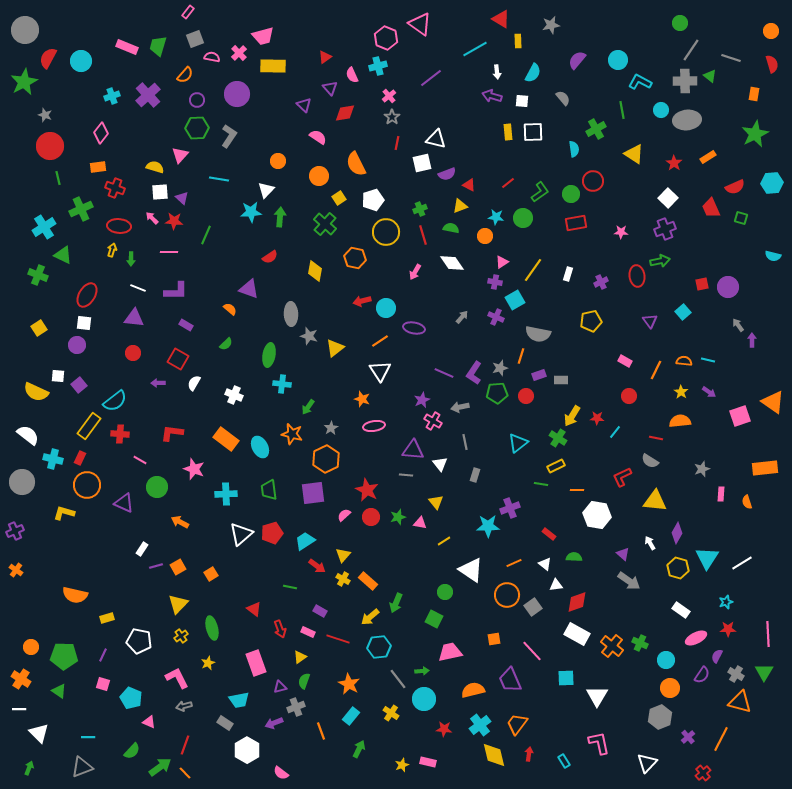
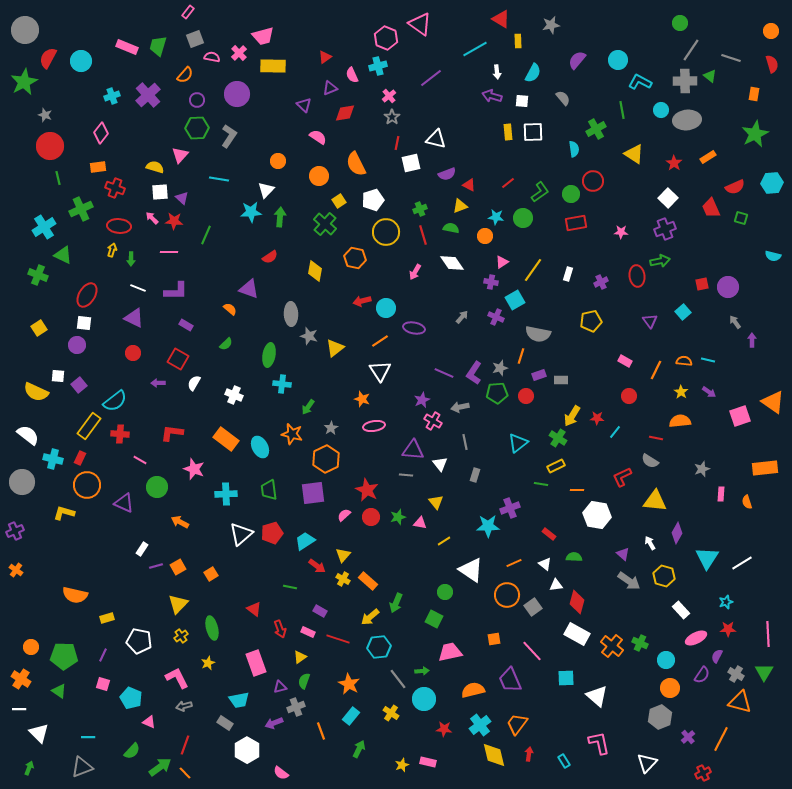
purple triangle at (330, 88): rotated 49 degrees clockwise
white square at (422, 163): moved 11 px left
yellow square at (339, 198): moved 3 px down
purple cross at (495, 282): moved 4 px left
purple triangle at (134, 318): rotated 20 degrees clockwise
gray arrow at (738, 325): moved 3 px left, 3 px up
yellow hexagon at (678, 568): moved 14 px left, 8 px down
red diamond at (577, 602): rotated 55 degrees counterclockwise
white rectangle at (681, 610): rotated 12 degrees clockwise
white triangle at (597, 696): rotated 20 degrees counterclockwise
red cross at (703, 773): rotated 14 degrees clockwise
